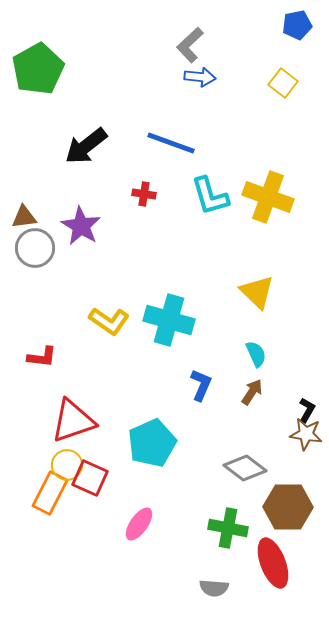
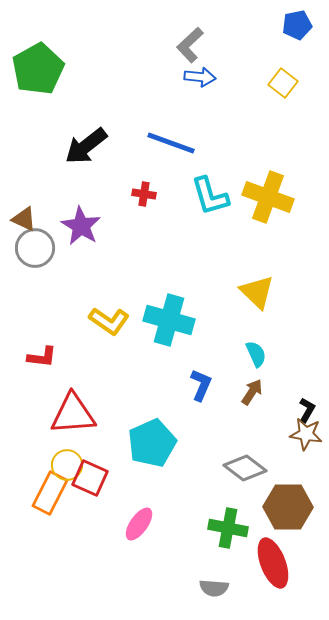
brown triangle: moved 2 px down; rotated 32 degrees clockwise
red triangle: moved 7 px up; rotated 15 degrees clockwise
